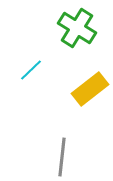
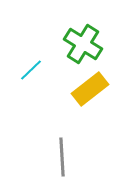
green cross: moved 6 px right, 16 px down
gray line: rotated 9 degrees counterclockwise
